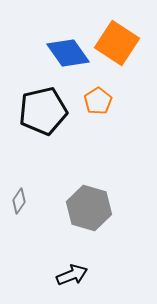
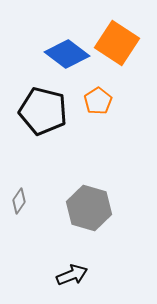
blue diamond: moved 1 px left, 1 px down; rotated 18 degrees counterclockwise
black pentagon: rotated 27 degrees clockwise
